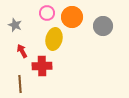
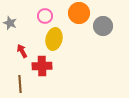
pink circle: moved 2 px left, 3 px down
orange circle: moved 7 px right, 4 px up
gray star: moved 5 px left, 2 px up
